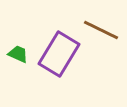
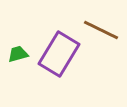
green trapezoid: rotated 40 degrees counterclockwise
